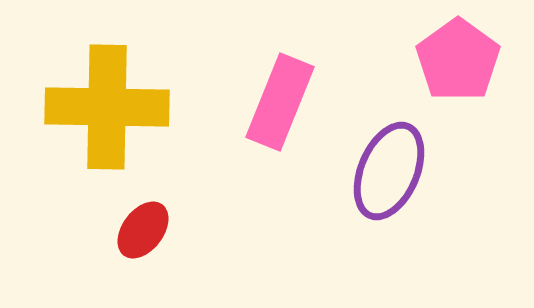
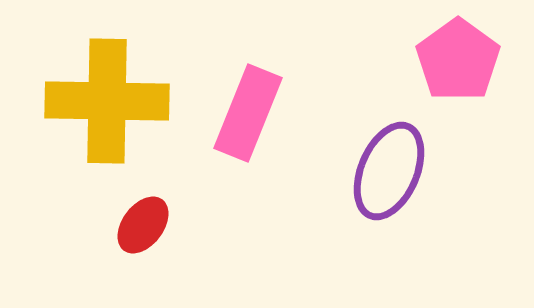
pink rectangle: moved 32 px left, 11 px down
yellow cross: moved 6 px up
red ellipse: moved 5 px up
